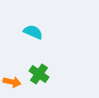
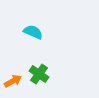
orange arrow: moved 1 px right, 1 px up; rotated 42 degrees counterclockwise
